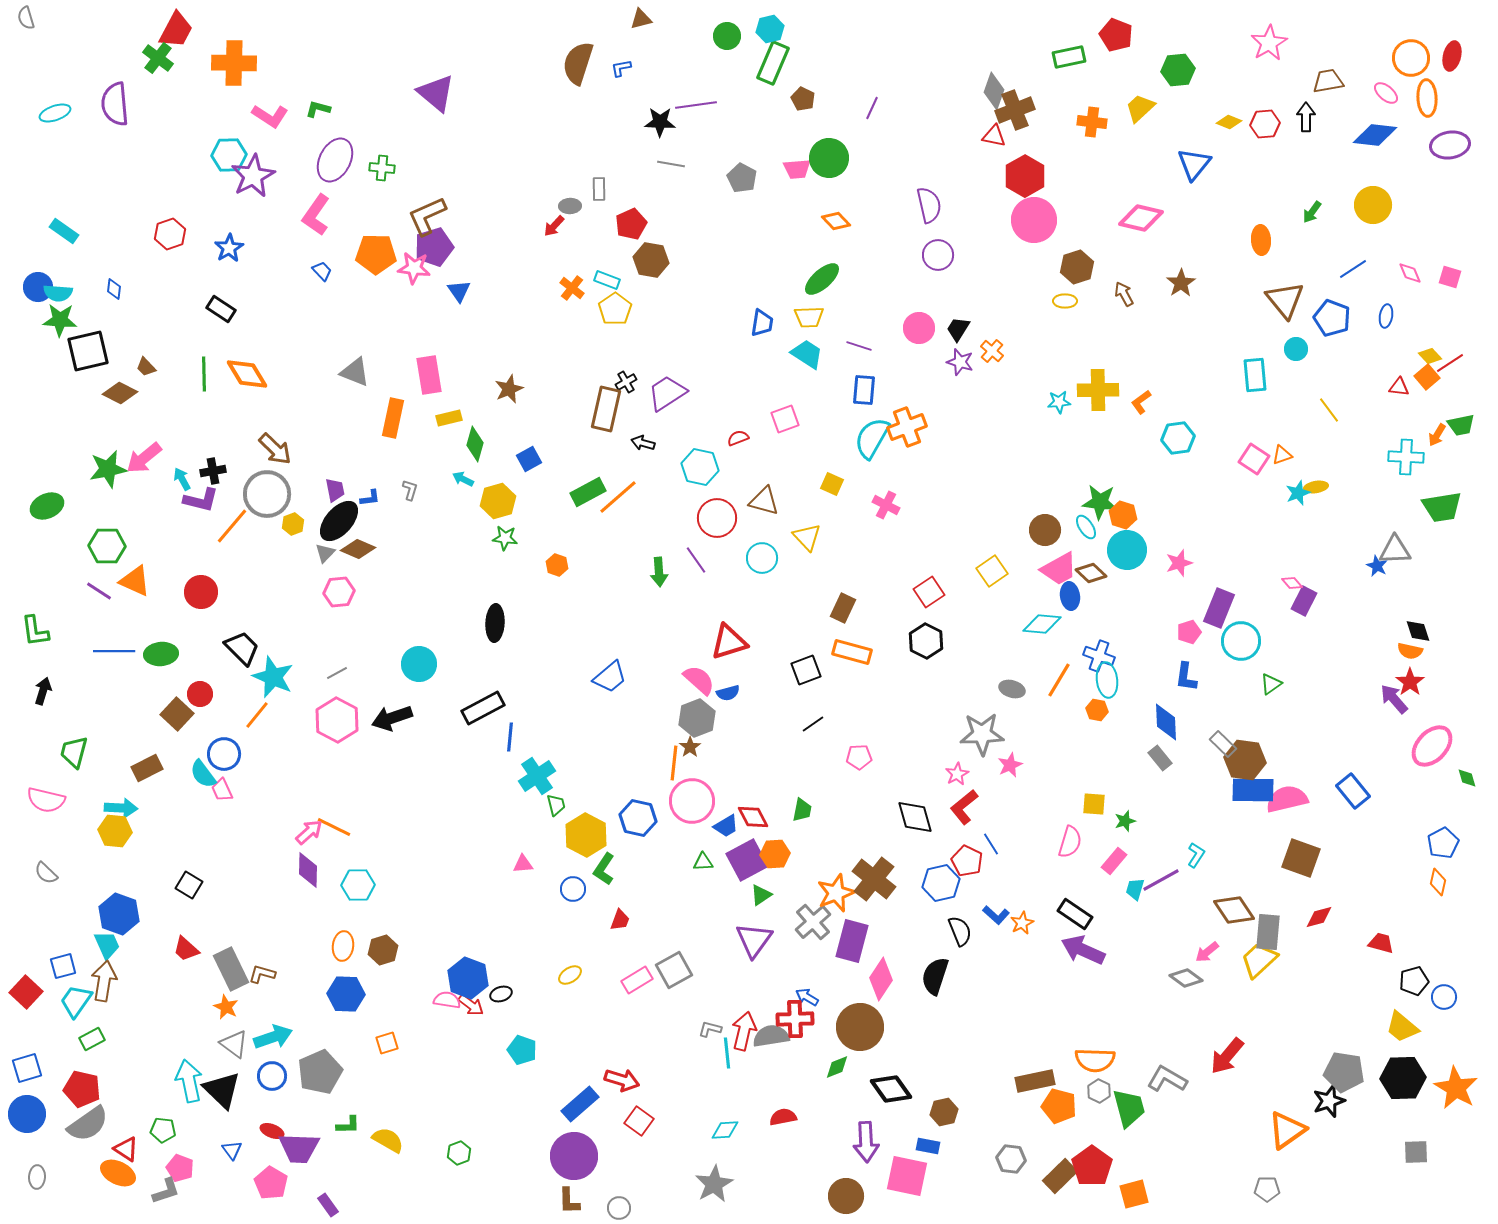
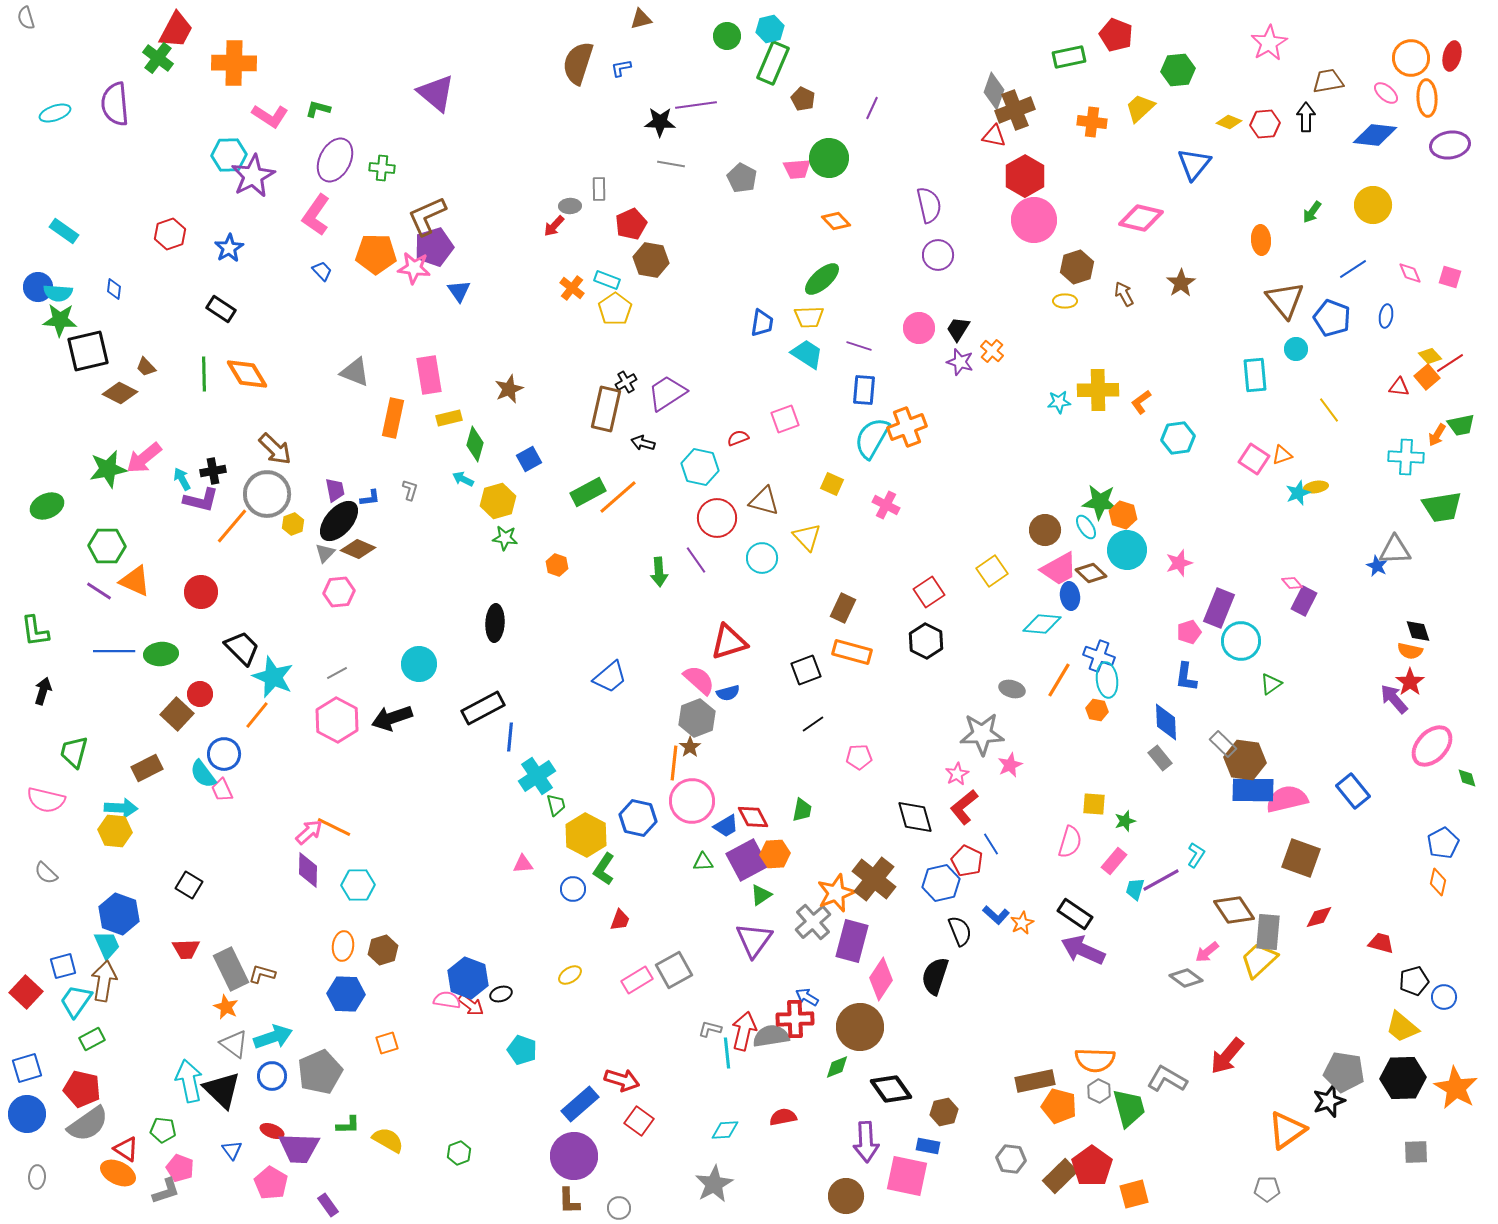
red trapezoid at (186, 949): rotated 44 degrees counterclockwise
